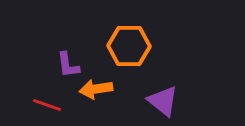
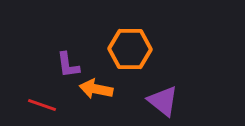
orange hexagon: moved 1 px right, 3 px down
orange arrow: rotated 20 degrees clockwise
red line: moved 5 px left
